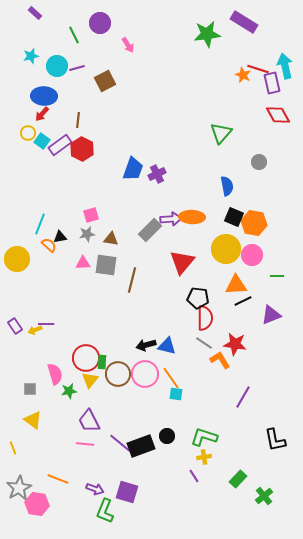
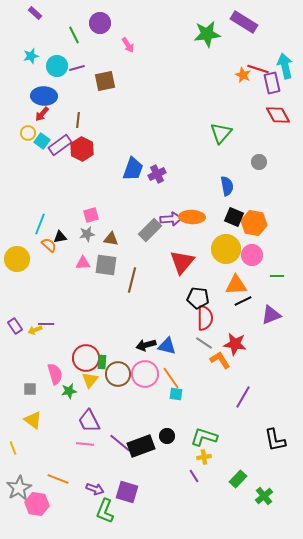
brown square at (105, 81): rotated 15 degrees clockwise
